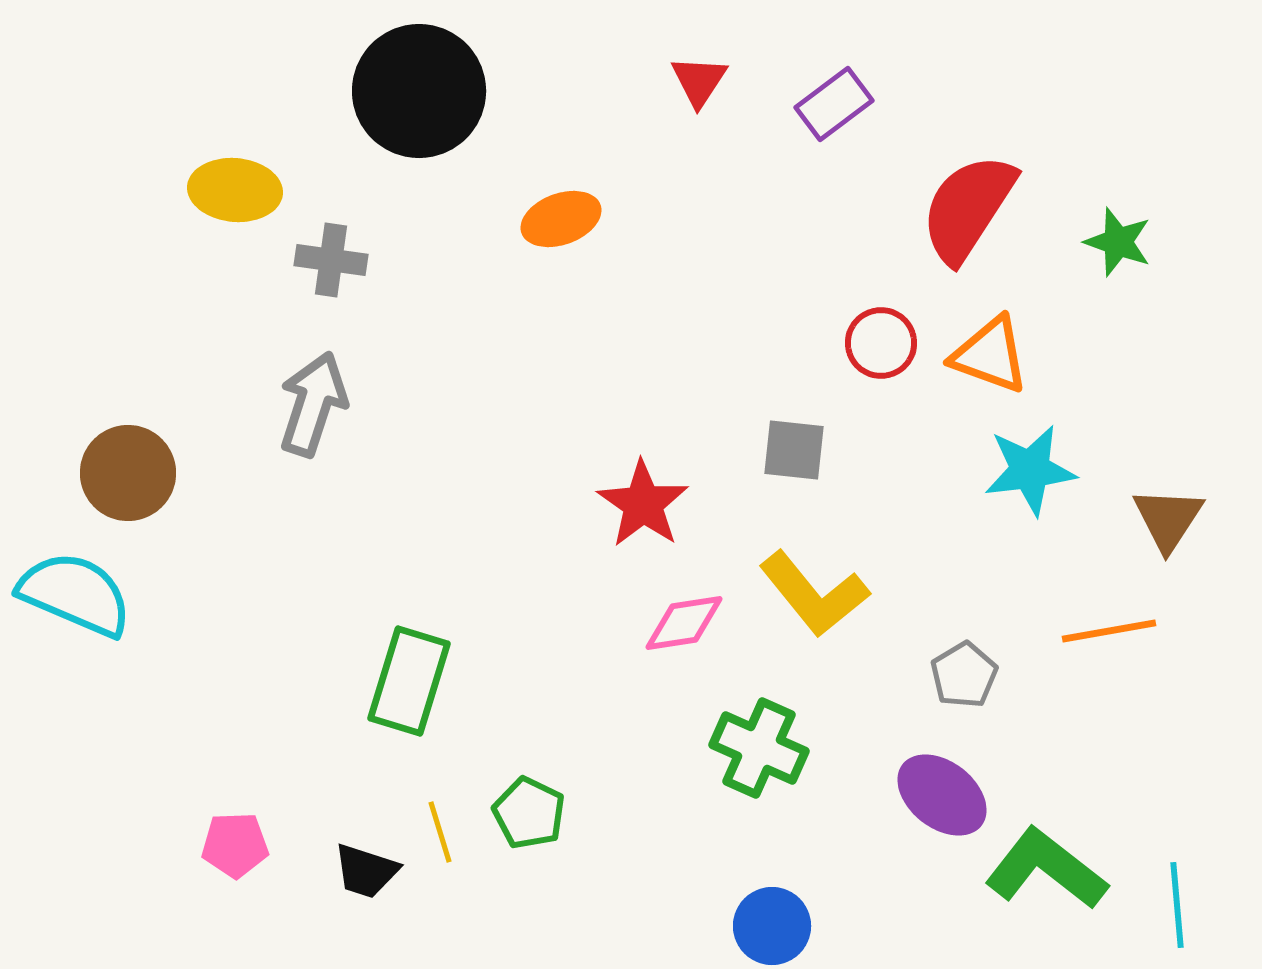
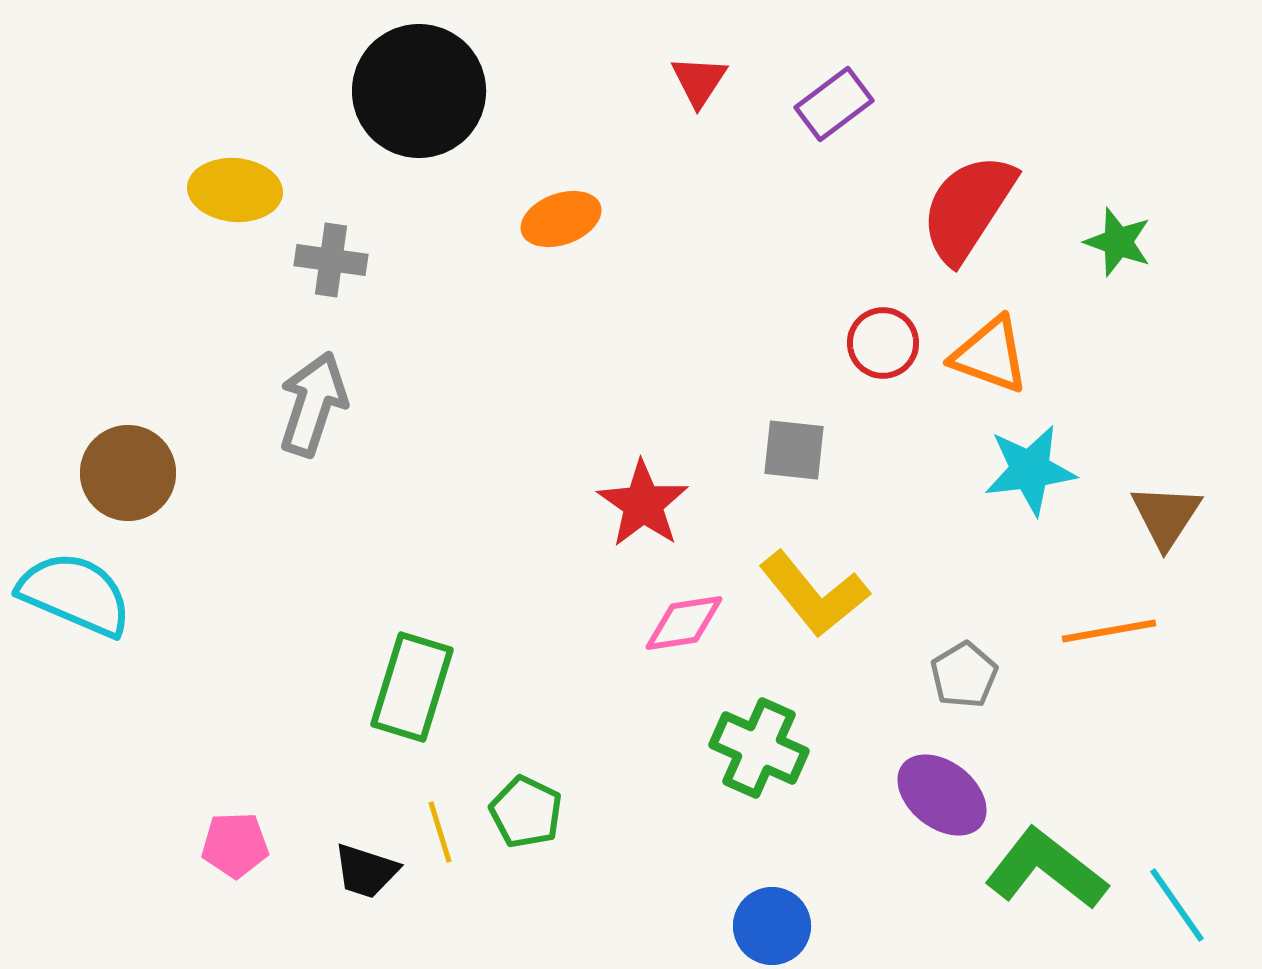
red circle: moved 2 px right
brown triangle: moved 2 px left, 3 px up
green rectangle: moved 3 px right, 6 px down
green pentagon: moved 3 px left, 1 px up
cyan line: rotated 30 degrees counterclockwise
